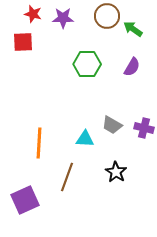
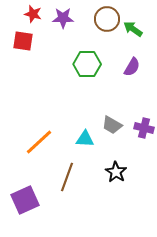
brown circle: moved 3 px down
red square: moved 1 px up; rotated 10 degrees clockwise
orange line: moved 1 px up; rotated 44 degrees clockwise
